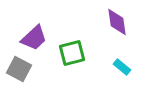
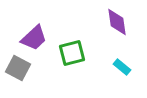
gray square: moved 1 px left, 1 px up
